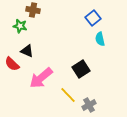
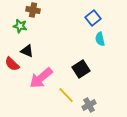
yellow line: moved 2 px left
